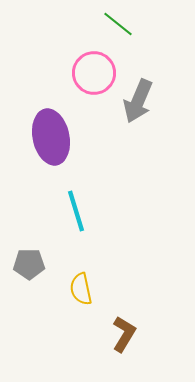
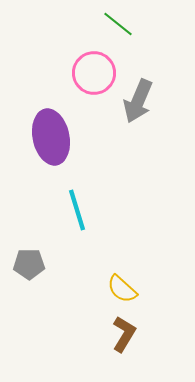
cyan line: moved 1 px right, 1 px up
yellow semicircle: moved 41 px right; rotated 36 degrees counterclockwise
